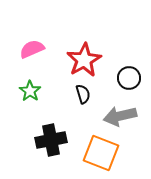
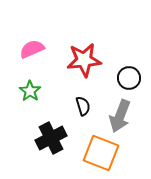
red star: rotated 24 degrees clockwise
black semicircle: moved 12 px down
gray arrow: rotated 56 degrees counterclockwise
black cross: moved 2 px up; rotated 16 degrees counterclockwise
